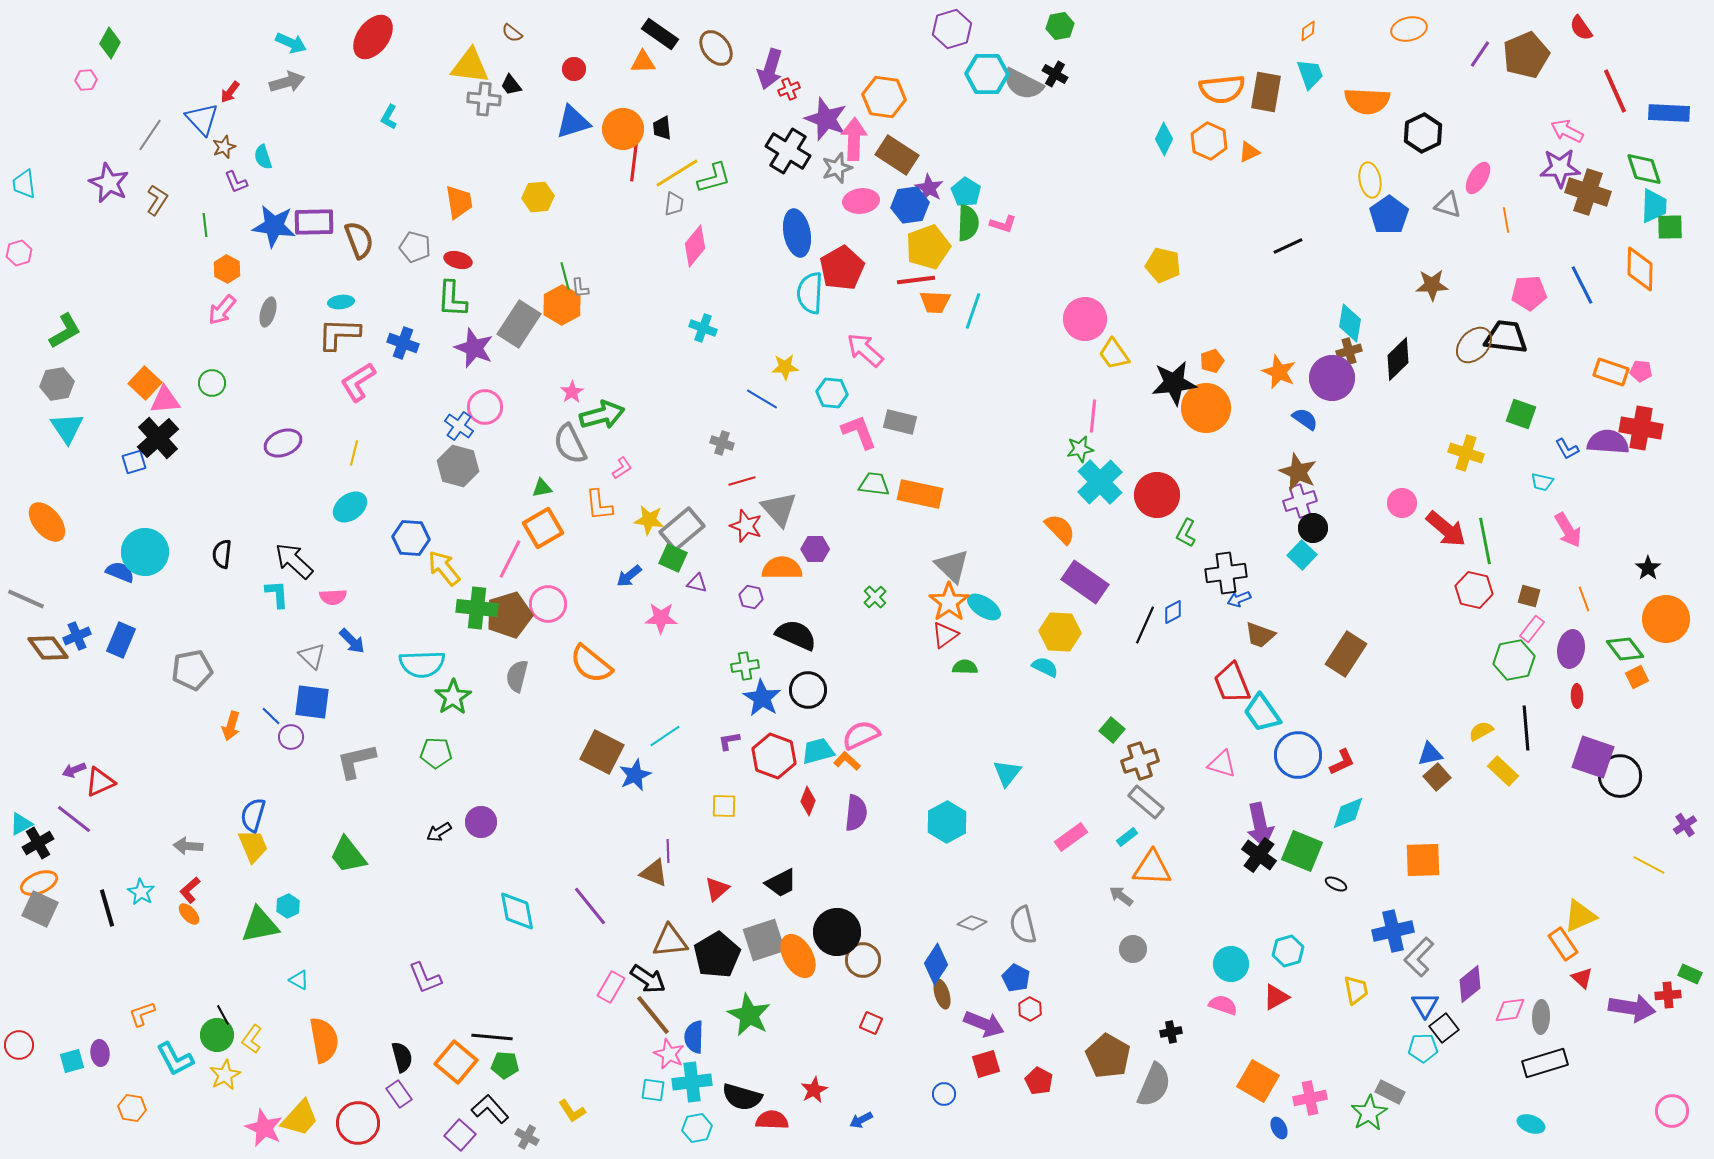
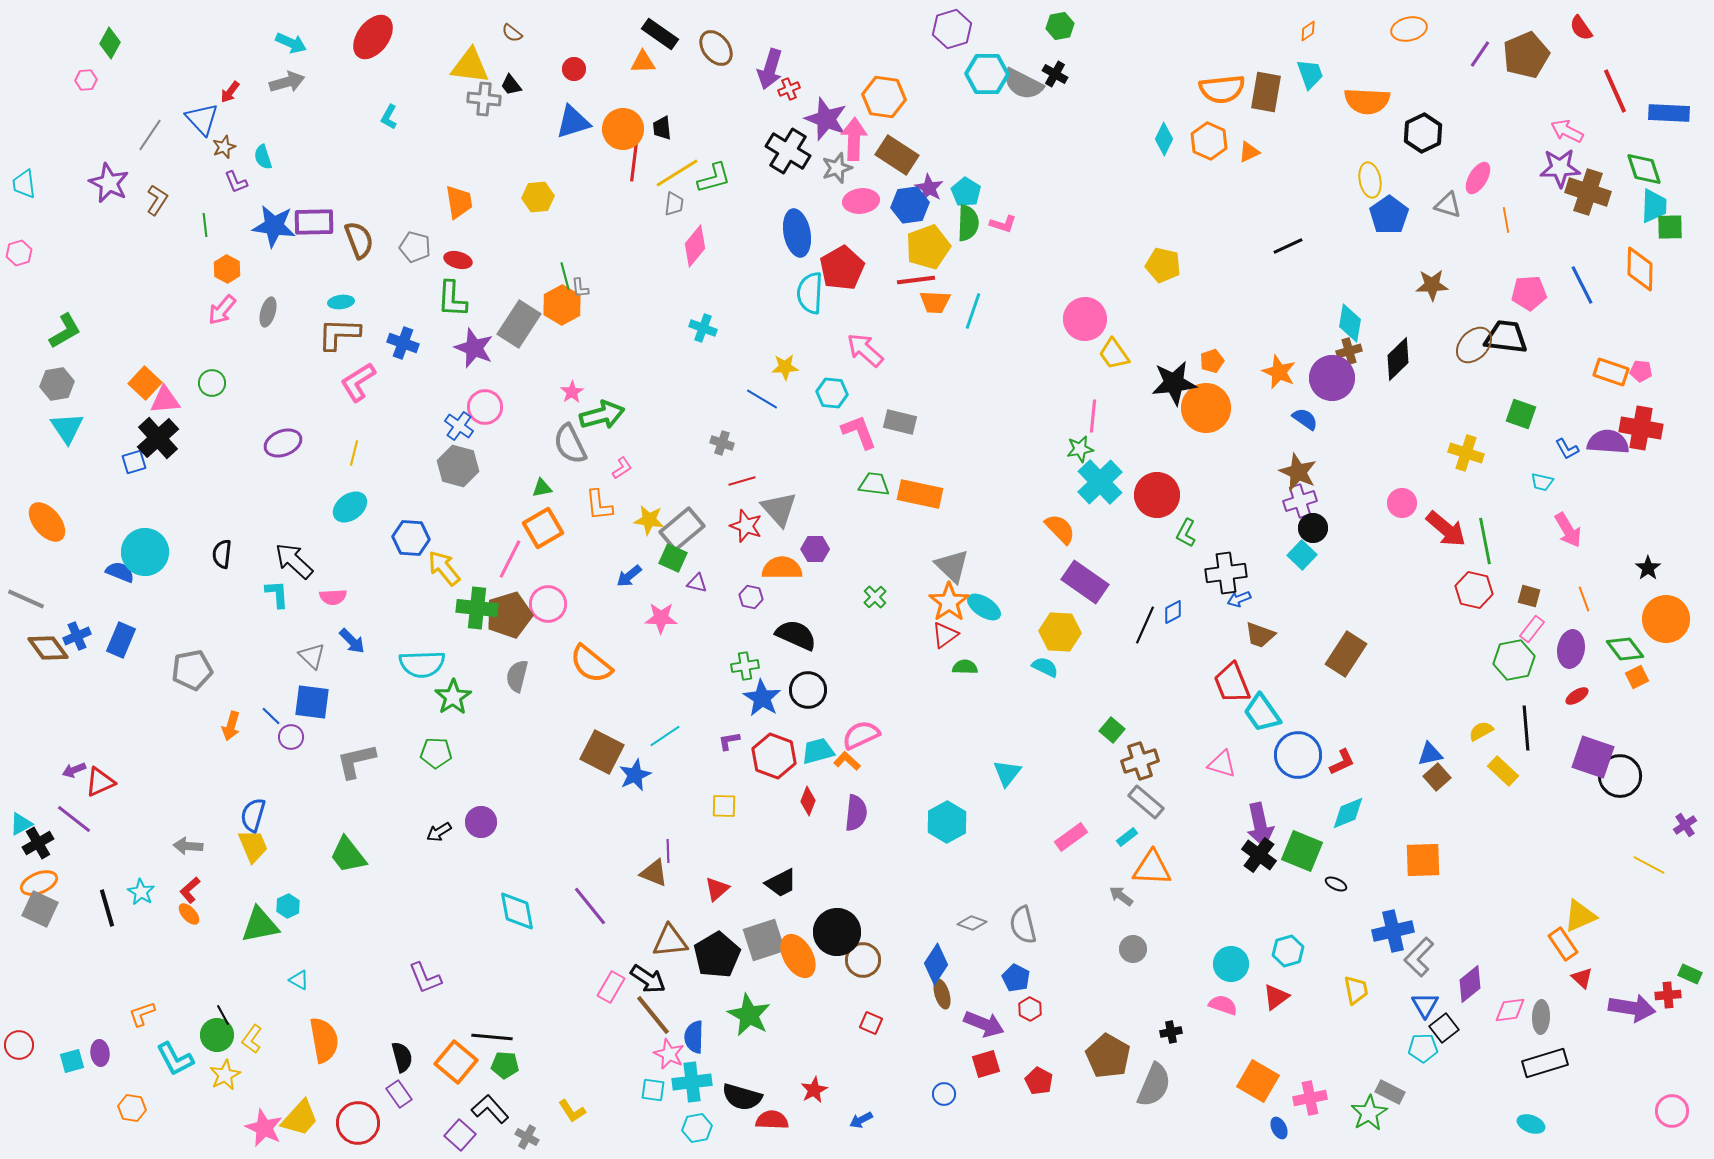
red ellipse at (1577, 696): rotated 60 degrees clockwise
red triangle at (1276, 997): rotated 8 degrees counterclockwise
